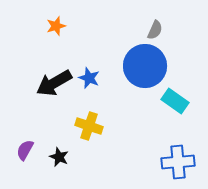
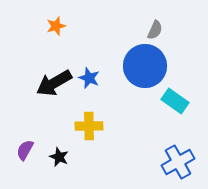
yellow cross: rotated 20 degrees counterclockwise
blue cross: rotated 24 degrees counterclockwise
